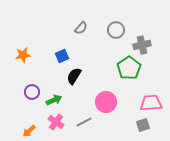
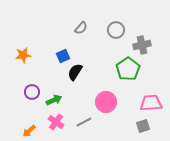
blue square: moved 1 px right
green pentagon: moved 1 px left, 1 px down
black semicircle: moved 1 px right, 4 px up
gray square: moved 1 px down
